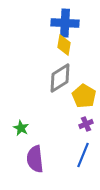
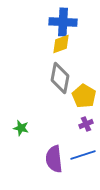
blue cross: moved 2 px left, 1 px up
yellow diamond: moved 3 px left, 1 px up; rotated 60 degrees clockwise
gray diamond: rotated 48 degrees counterclockwise
green star: rotated 14 degrees counterclockwise
blue line: rotated 50 degrees clockwise
purple semicircle: moved 19 px right
